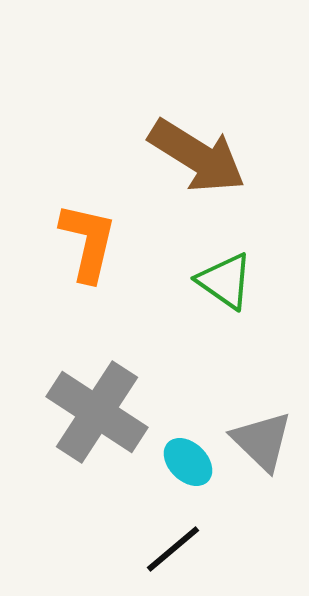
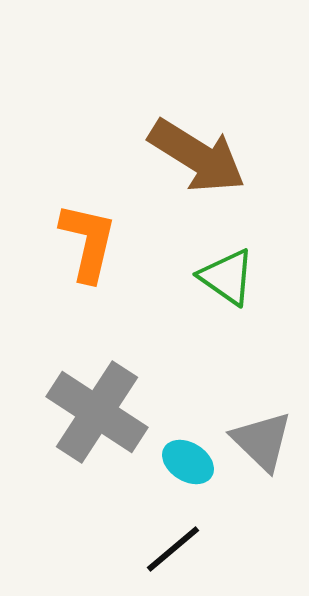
green triangle: moved 2 px right, 4 px up
cyan ellipse: rotated 12 degrees counterclockwise
